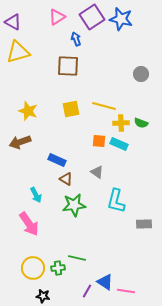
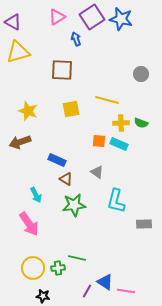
brown square: moved 6 px left, 4 px down
yellow line: moved 3 px right, 6 px up
